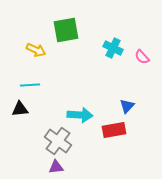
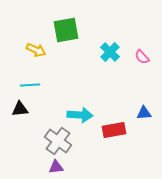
cyan cross: moved 3 px left, 4 px down; rotated 18 degrees clockwise
blue triangle: moved 17 px right, 7 px down; rotated 42 degrees clockwise
